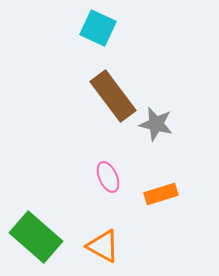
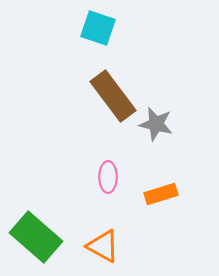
cyan square: rotated 6 degrees counterclockwise
pink ellipse: rotated 24 degrees clockwise
